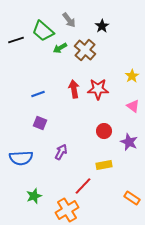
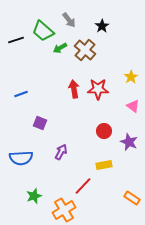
yellow star: moved 1 px left, 1 px down
blue line: moved 17 px left
orange cross: moved 3 px left
